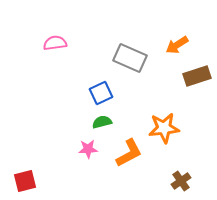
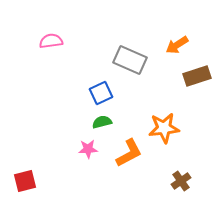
pink semicircle: moved 4 px left, 2 px up
gray rectangle: moved 2 px down
